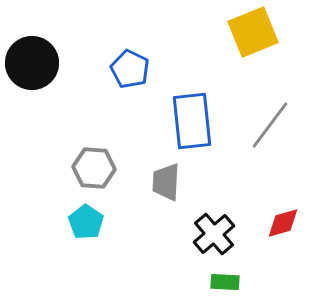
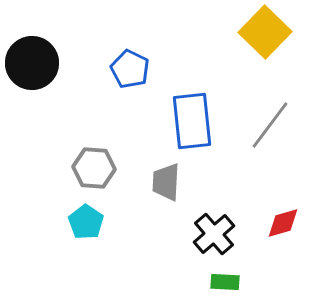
yellow square: moved 12 px right; rotated 24 degrees counterclockwise
